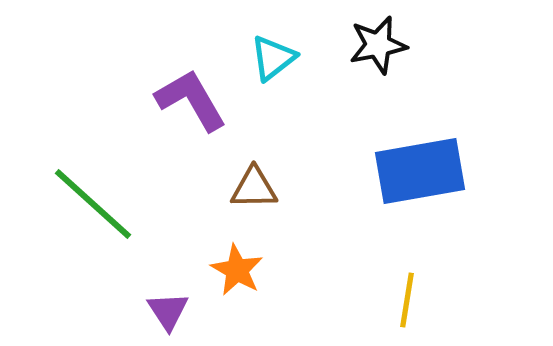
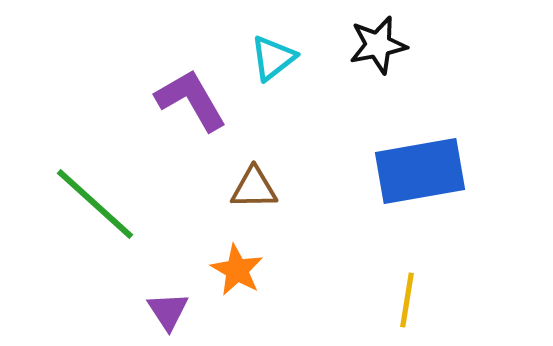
green line: moved 2 px right
